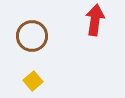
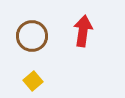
red arrow: moved 12 px left, 11 px down
